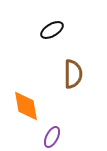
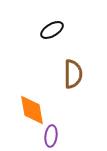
orange diamond: moved 6 px right, 4 px down
purple ellipse: moved 1 px left, 1 px up; rotated 20 degrees counterclockwise
